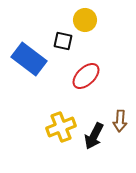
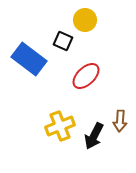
black square: rotated 12 degrees clockwise
yellow cross: moved 1 px left, 1 px up
